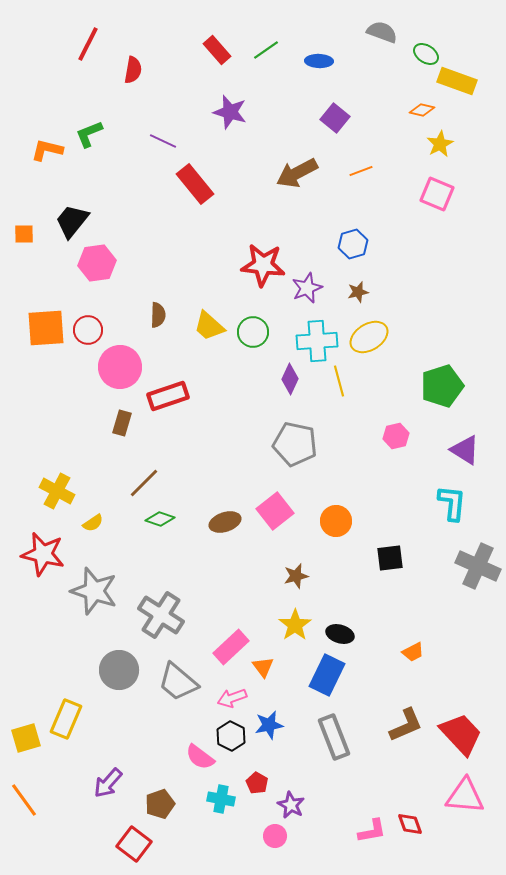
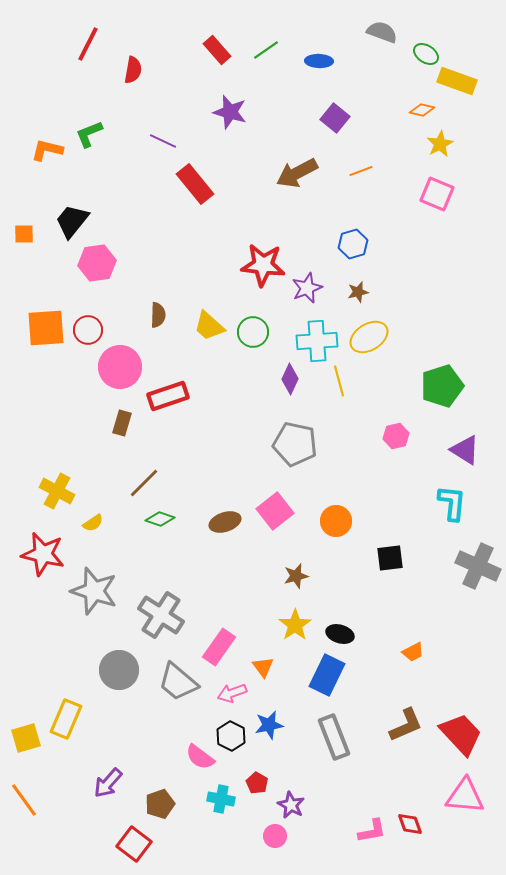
pink rectangle at (231, 647): moved 12 px left; rotated 12 degrees counterclockwise
pink arrow at (232, 698): moved 5 px up
